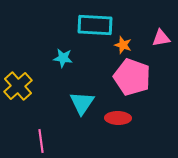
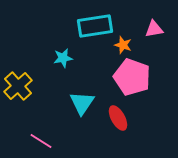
cyan rectangle: moved 1 px down; rotated 12 degrees counterclockwise
pink triangle: moved 7 px left, 9 px up
cyan star: rotated 18 degrees counterclockwise
red ellipse: rotated 60 degrees clockwise
pink line: rotated 50 degrees counterclockwise
